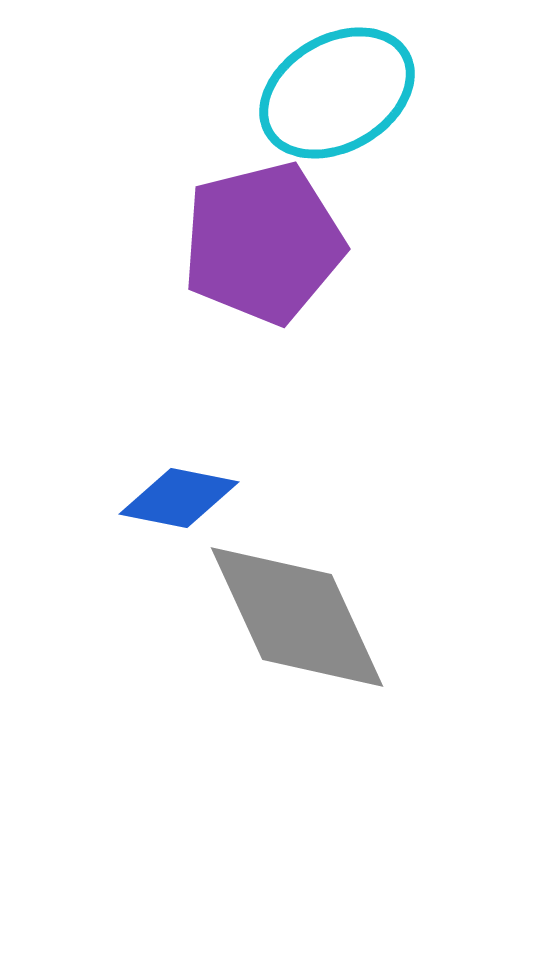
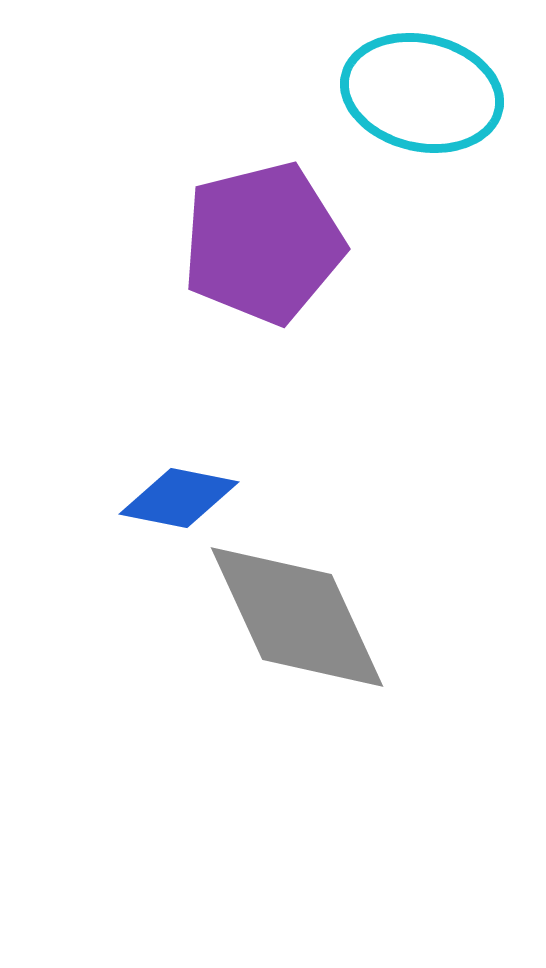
cyan ellipse: moved 85 px right; rotated 43 degrees clockwise
